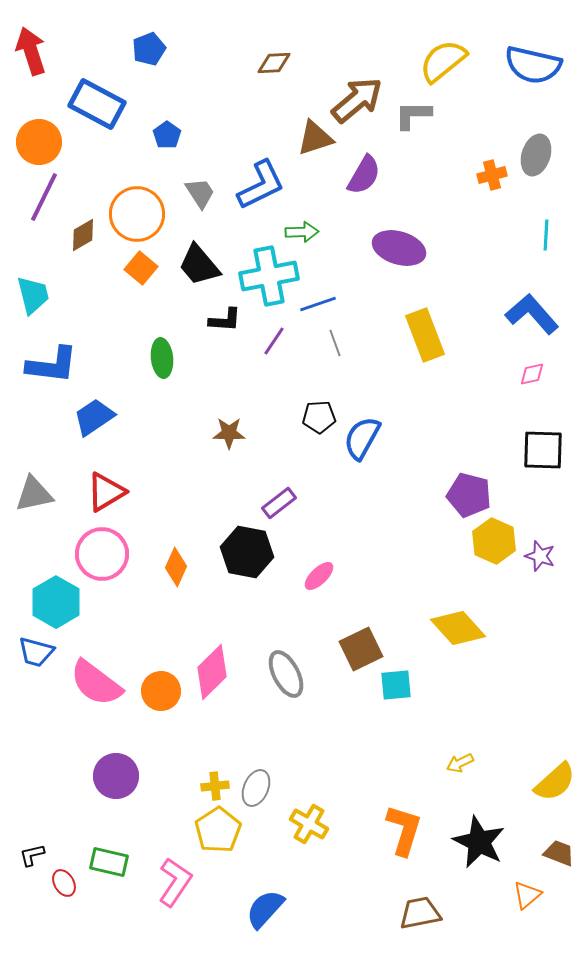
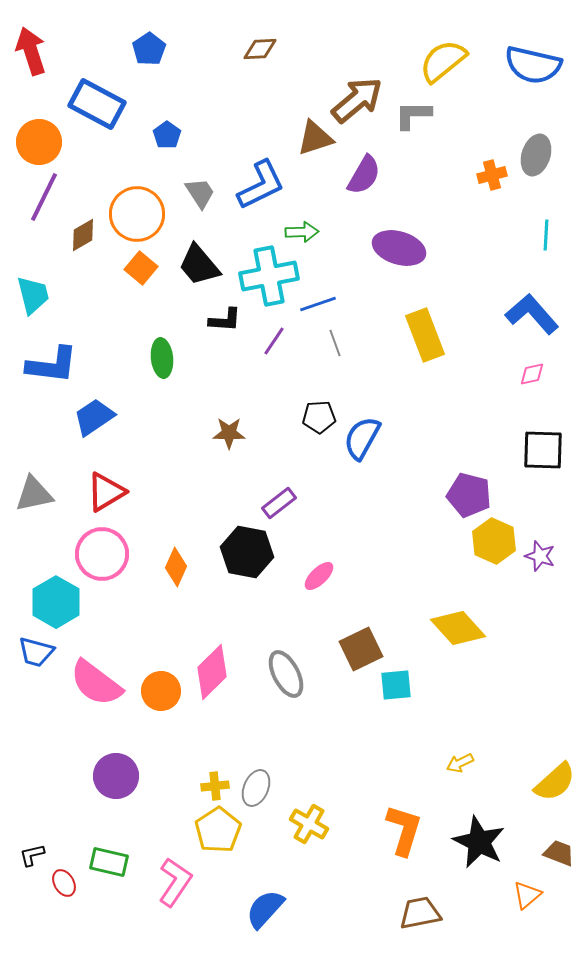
blue pentagon at (149, 49): rotated 12 degrees counterclockwise
brown diamond at (274, 63): moved 14 px left, 14 px up
